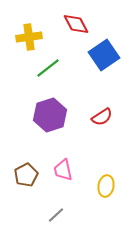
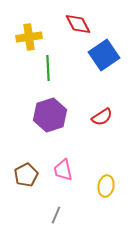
red diamond: moved 2 px right
green line: rotated 55 degrees counterclockwise
gray line: rotated 24 degrees counterclockwise
